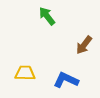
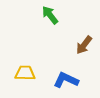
green arrow: moved 3 px right, 1 px up
